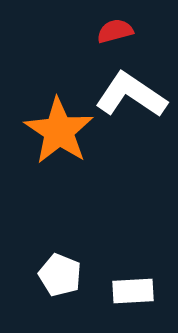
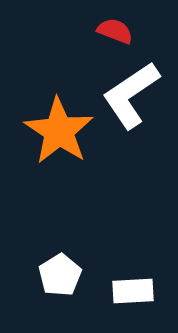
red semicircle: rotated 36 degrees clockwise
white L-shape: rotated 68 degrees counterclockwise
white pentagon: rotated 18 degrees clockwise
